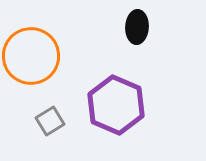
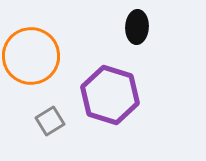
purple hexagon: moved 6 px left, 10 px up; rotated 6 degrees counterclockwise
